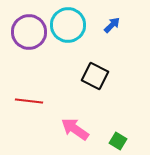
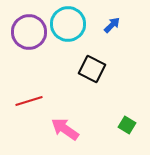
cyan circle: moved 1 px up
black square: moved 3 px left, 7 px up
red line: rotated 24 degrees counterclockwise
pink arrow: moved 10 px left
green square: moved 9 px right, 16 px up
